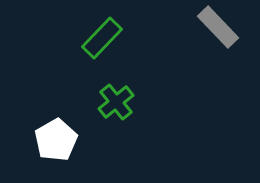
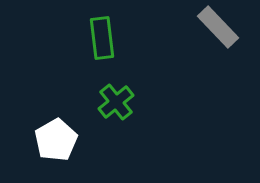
green rectangle: rotated 51 degrees counterclockwise
